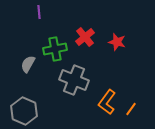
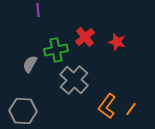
purple line: moved 1 px left, 2 px up
green cross: moved 1 px right, 1 px down
gray semicircle: moved 2 px right
gray cross: rotated 20 degrees clockwise
orange L-shape: moved 4 px down
gray hexagon: moved 1 px left; rotated 20 degrees counterclockwise
